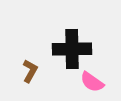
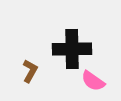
pink semicircle: moved 1 px right, 1 px up
